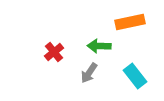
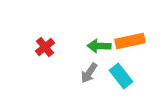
orange rectangle: moved 19 px down
red cross: moved 9 px left, 5 px up
cyan rectangle: moved 14 px left
